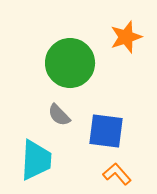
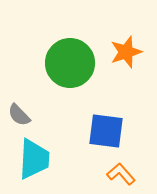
orange star: moved 15 px down
gray semicircle: moved 40 px left
cyan trapezoid: moved 2 px left, 1 px up
orange L-shape: moved 4 px right
